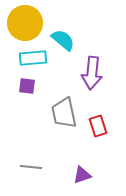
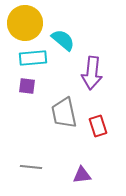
purple triangle: rotated 12 degrees clockwise
